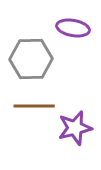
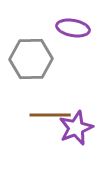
brown line: moved 16 px right, 9 px down
purple star: moved 1 px right; rotated 8 degrees counterclockwise
